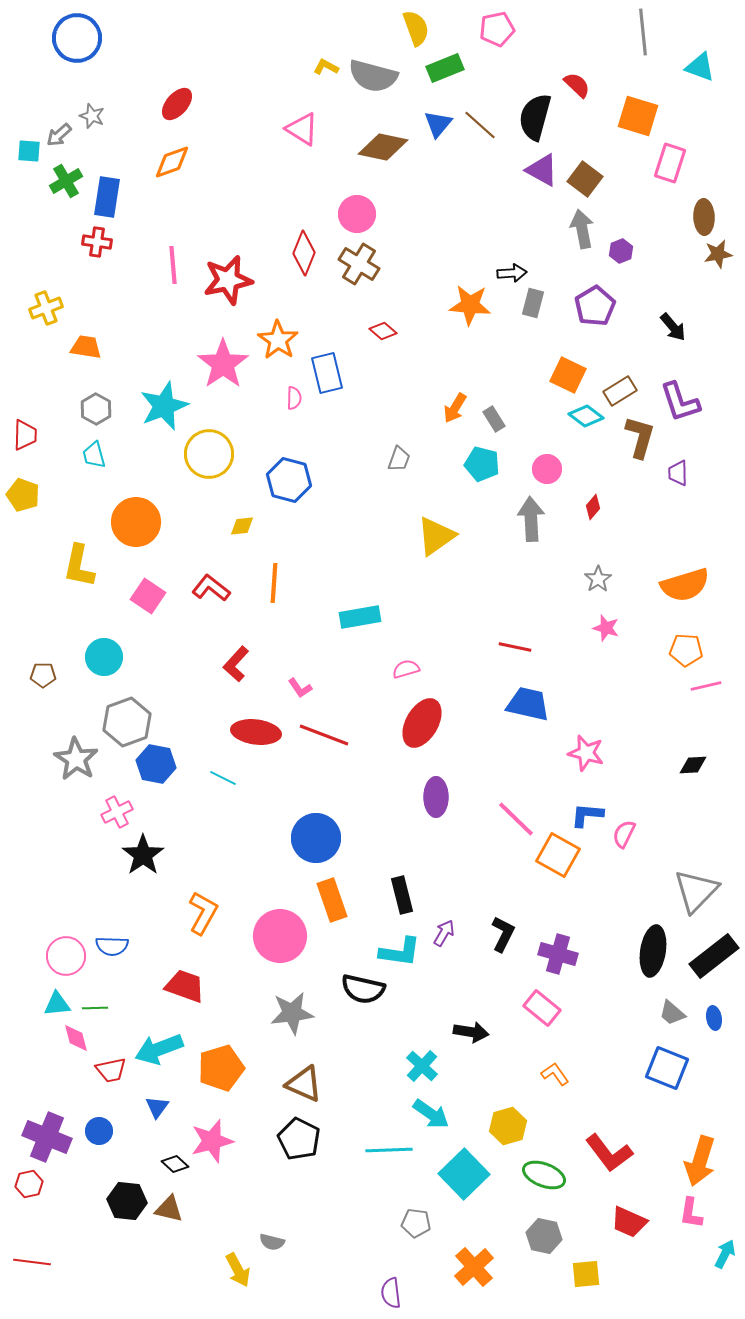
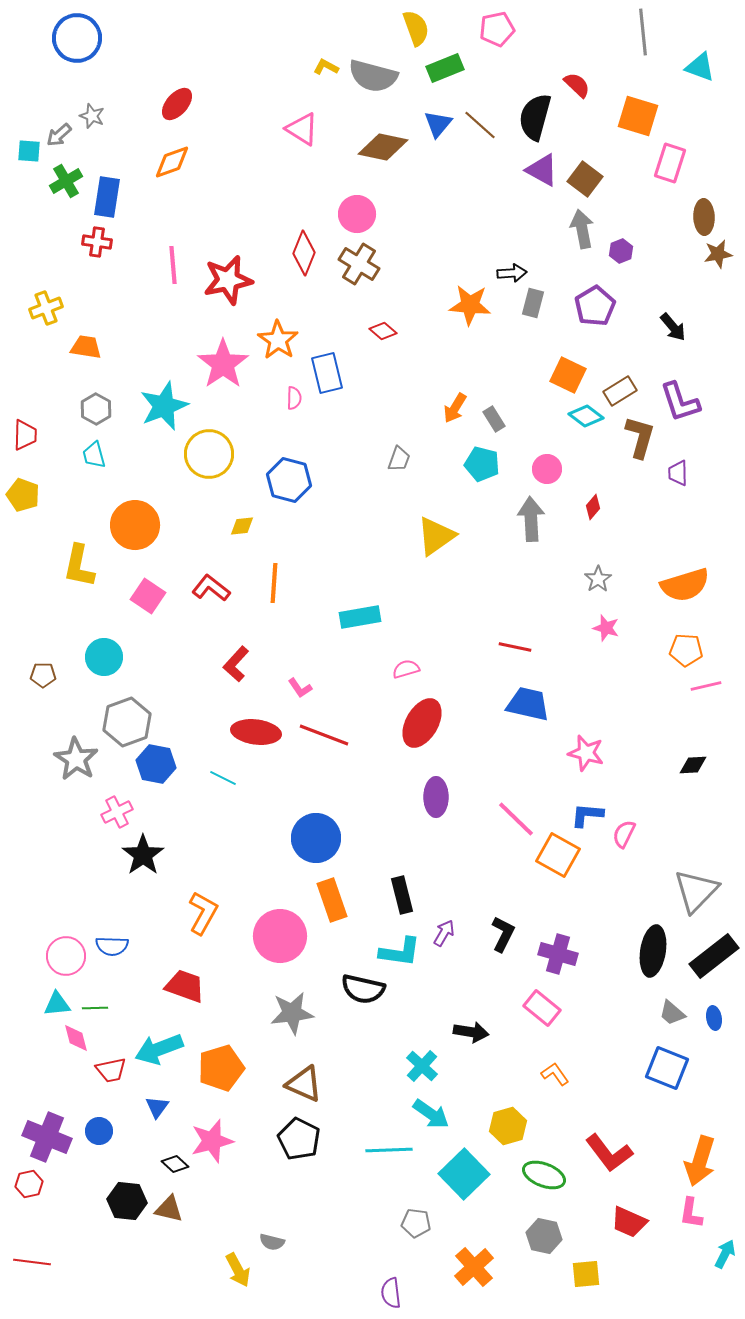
orange circle at (136, 522): moved 1 px left, 3 px down
